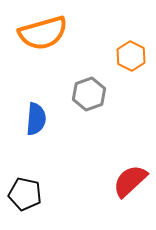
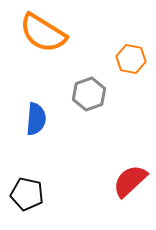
orange semicircle: rotated 48 degrees clockwise
orange hexagon: moved 3 px down; rotated 16 degrees counterclockwise
black pentagon: moved 2 px right
